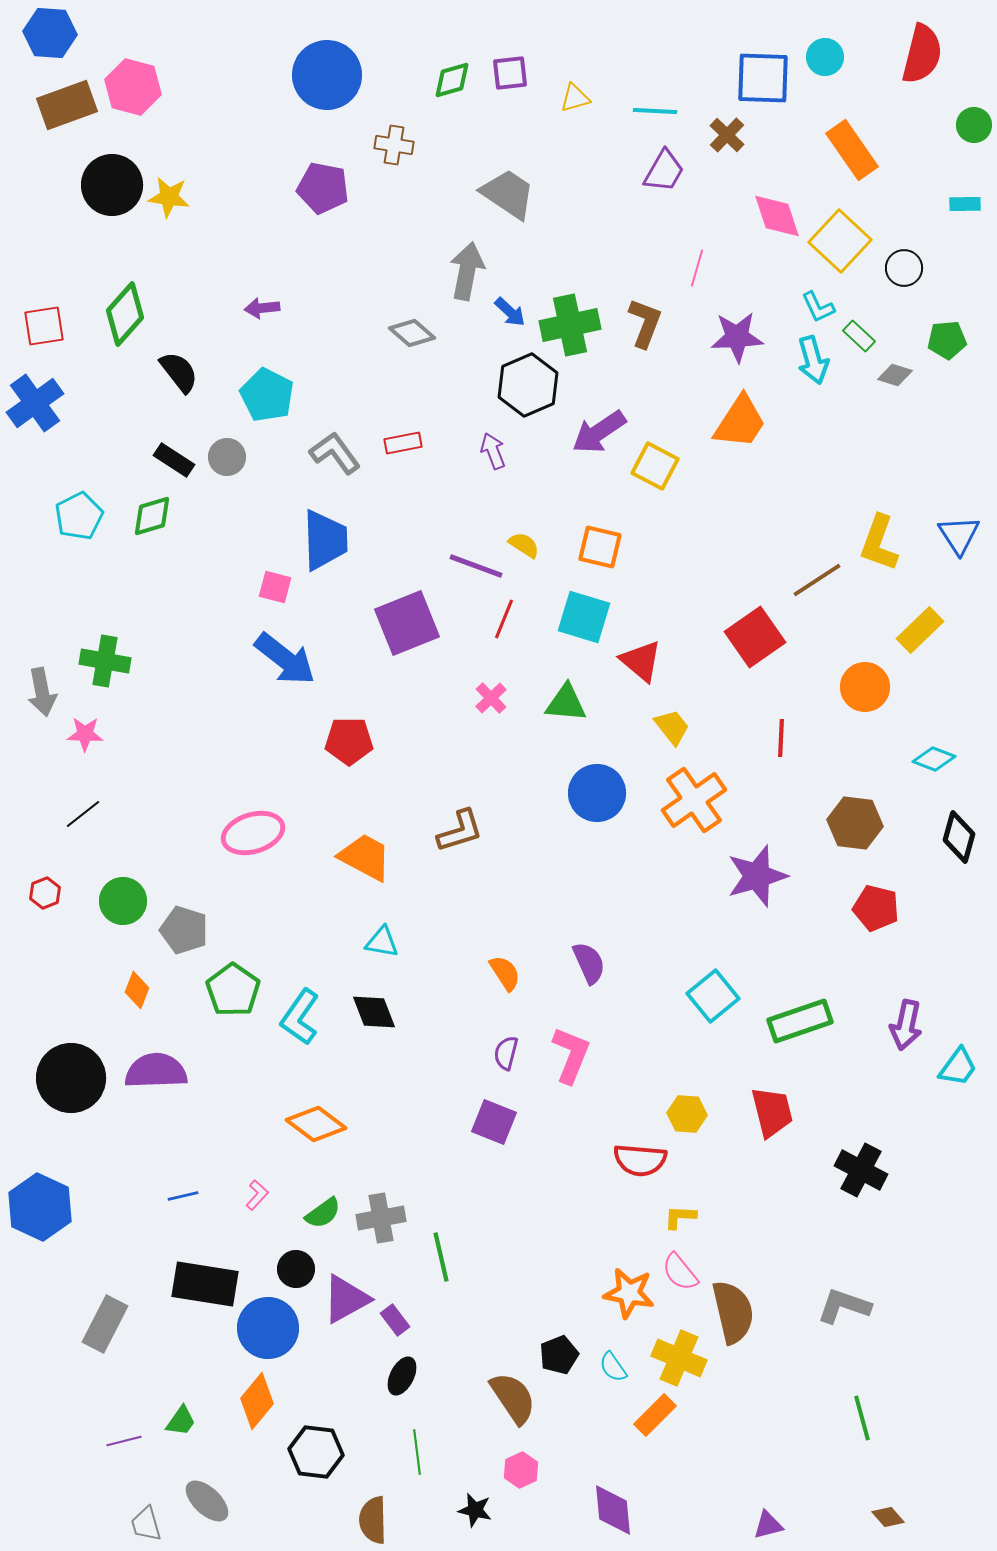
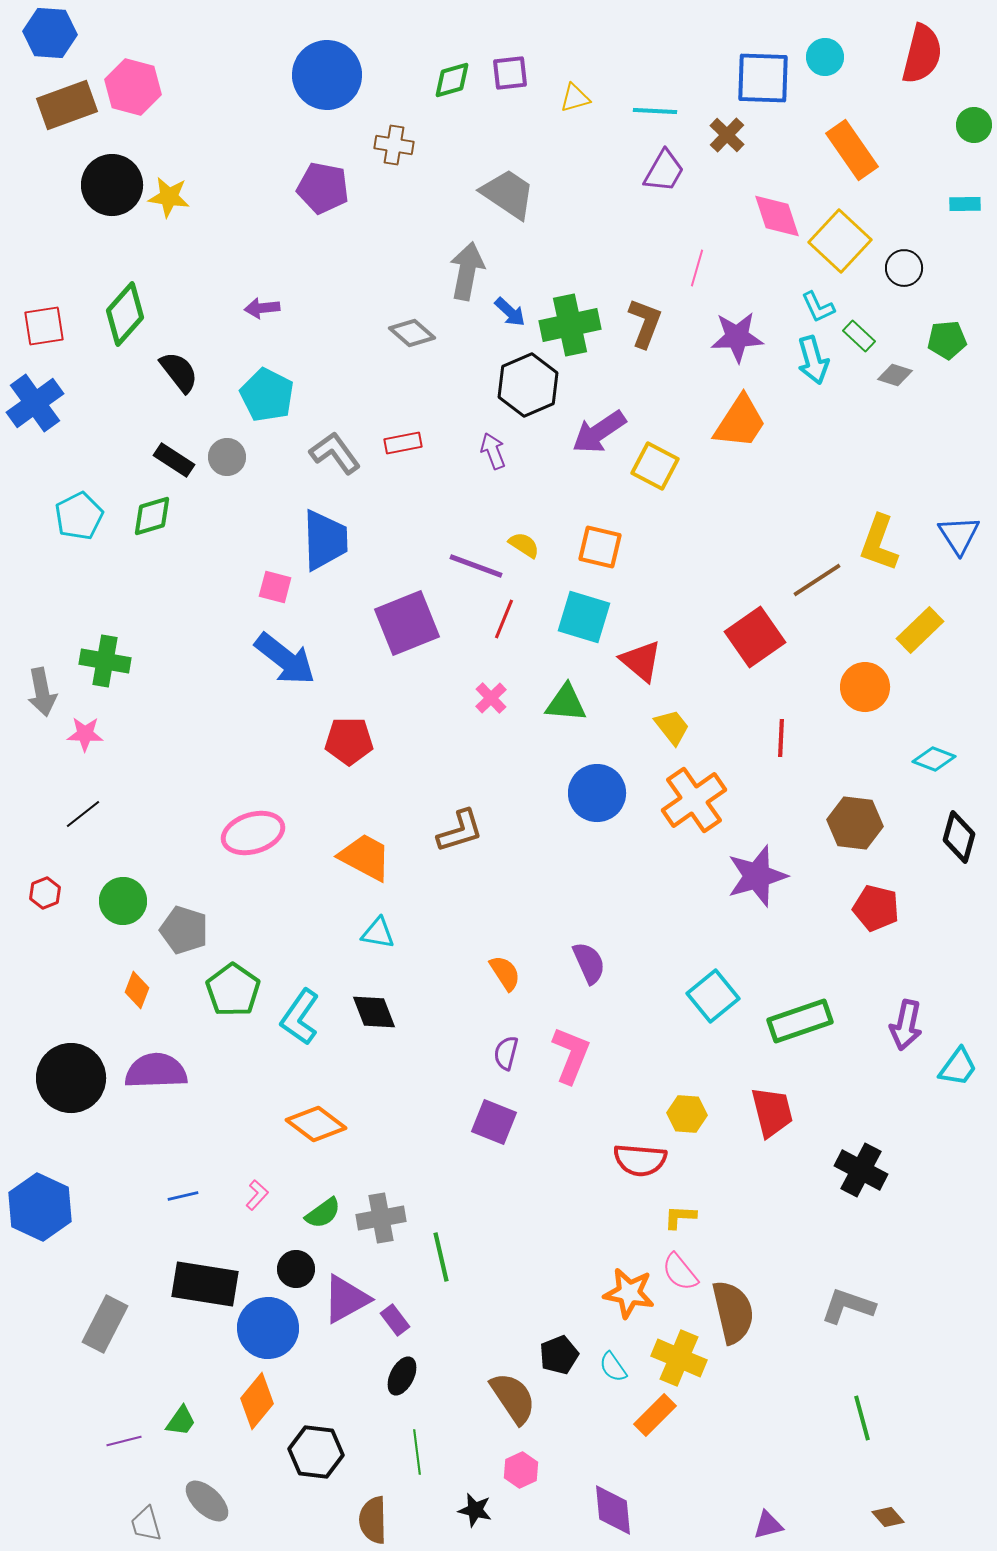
cyan triangle at (382, 942): moved 4 px left, 9 px up
gray L-shape at (844, 1306): moved 4 px right
